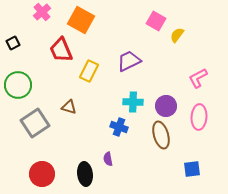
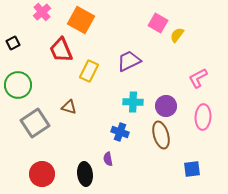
pink square: moved 2 px right, 2 px down
pink ellipse: moved 4 px right
blue cross: moved 1 px right, 5 px down
